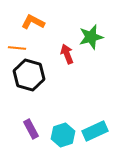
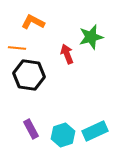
black hexagon: rotated 8 degrees counterclockwise
